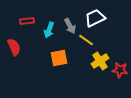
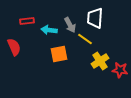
white trapezoid: rotated 60 degrees counterclockwise
gray arrow: moved 1 px up
cyan arrow: rotated 77 degrees clockwise
yellow line: moved 1 px left, 1 px up
orange square: moved 4 px up
